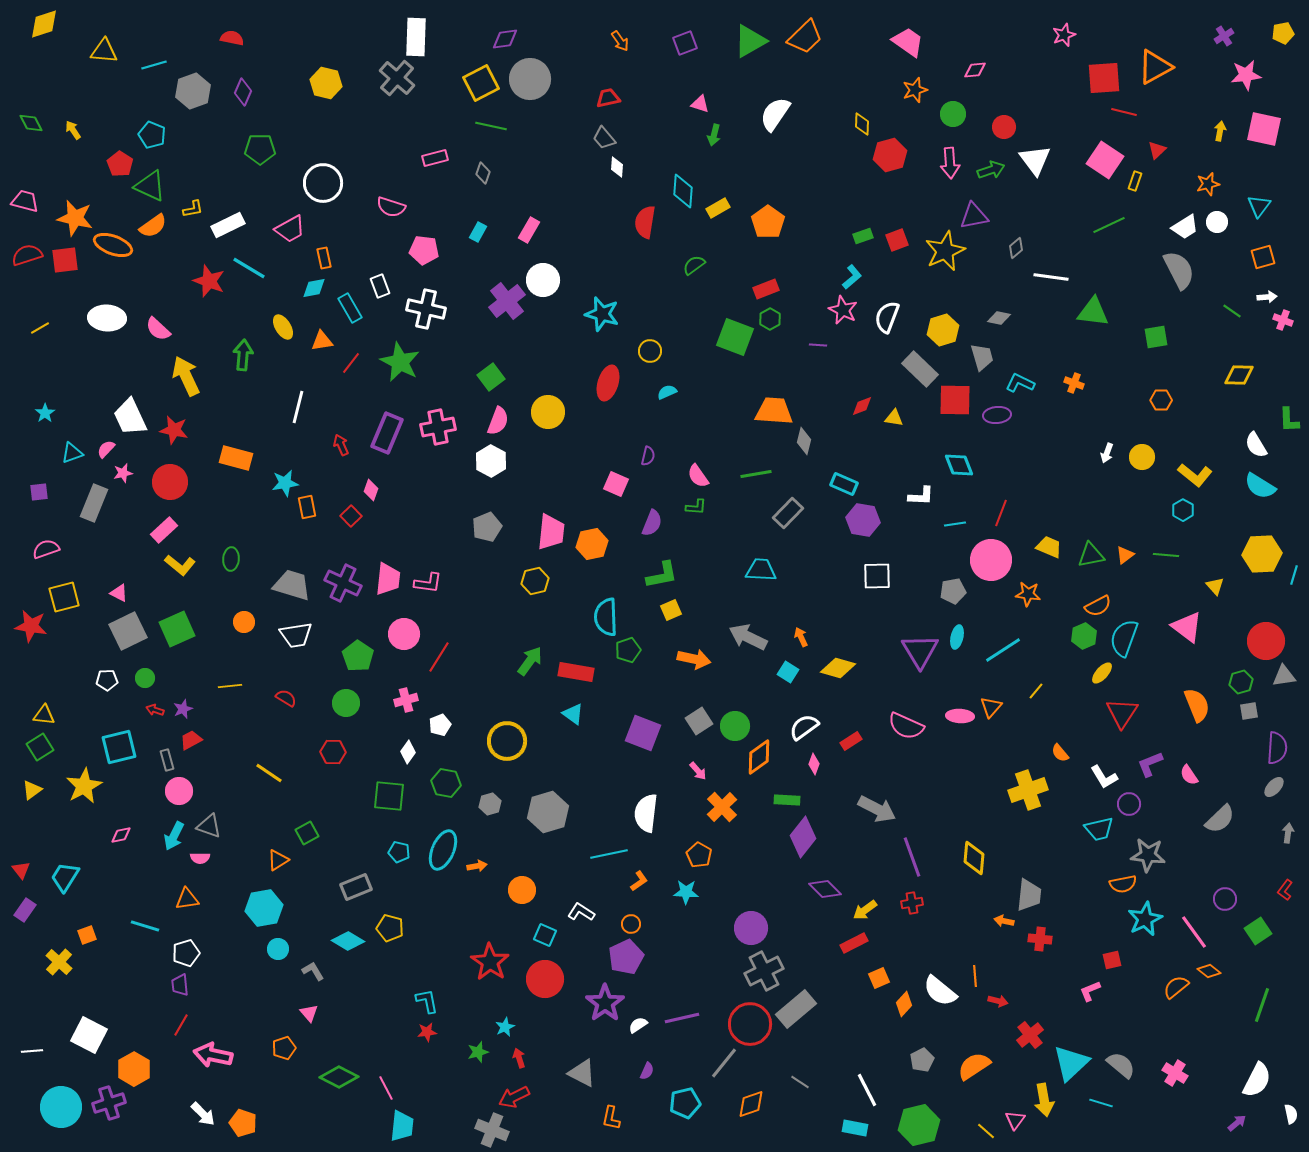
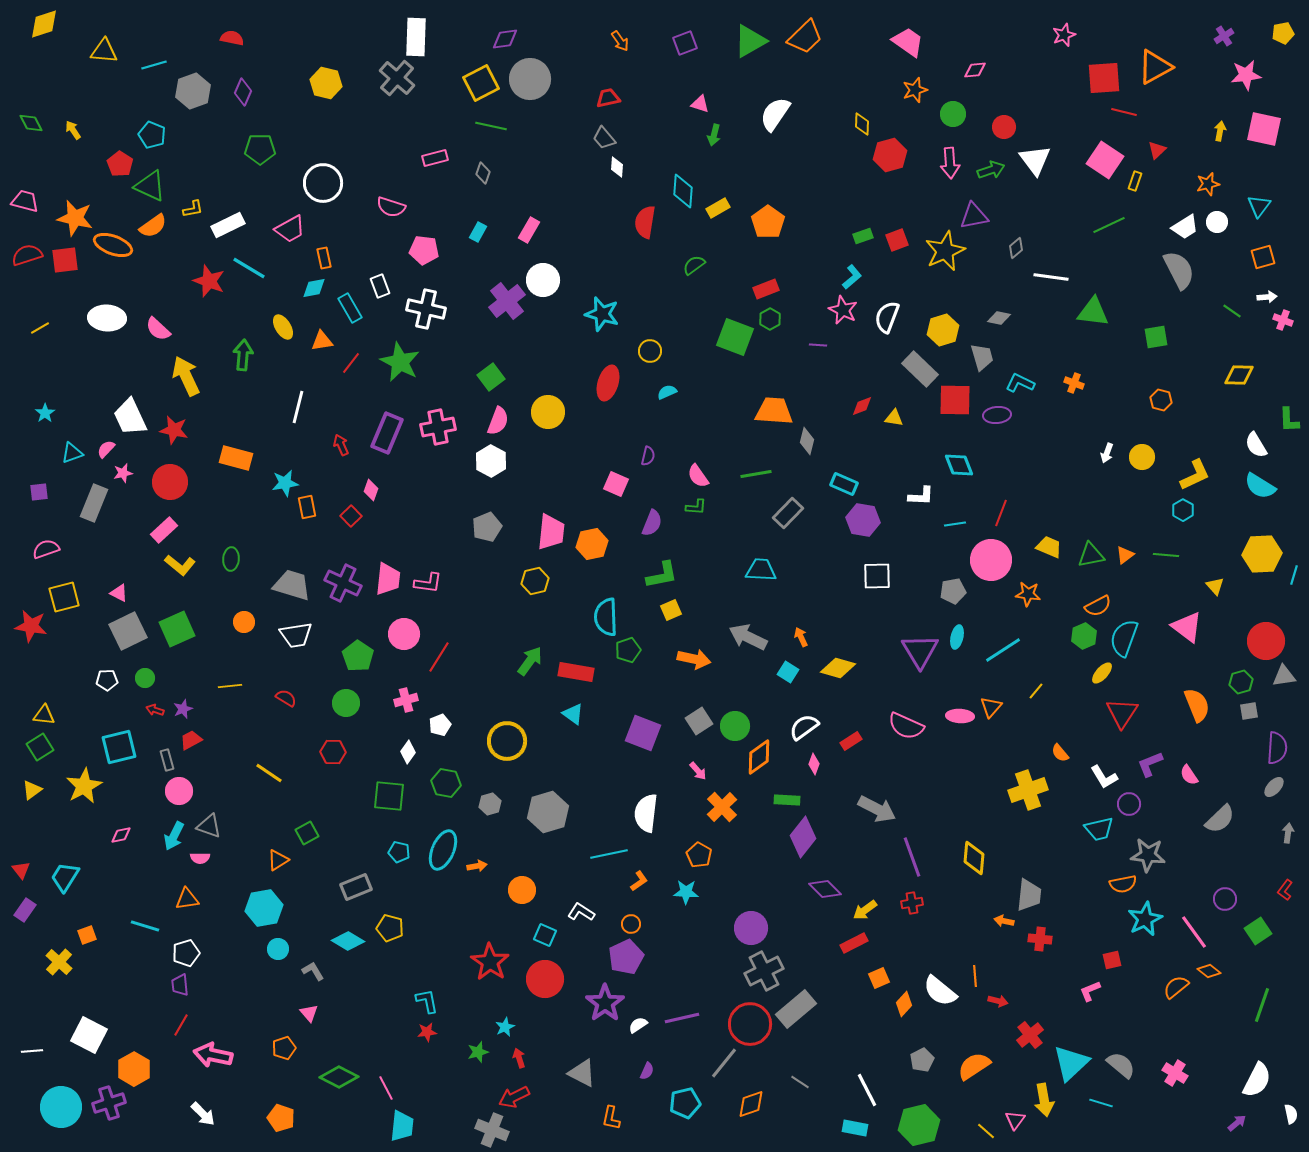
orange hexagon at (1161, 400): rotated 15 degrees clockwise
gray diamond at (804, 441): moved 3 px right
yellow L-shape at (1195, 475): rotated 64 degrees counterclockwise
orange pentagon at (243, 1123): moved 38 px right, 5 px up
